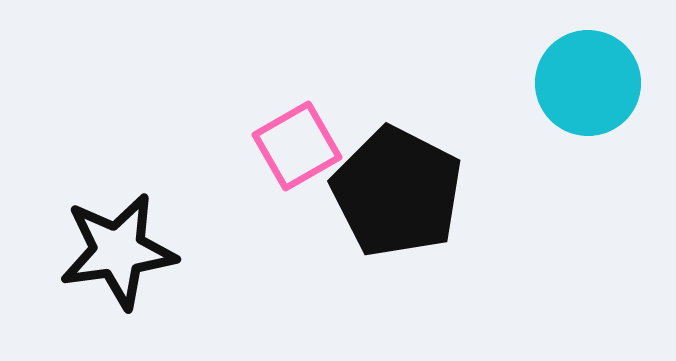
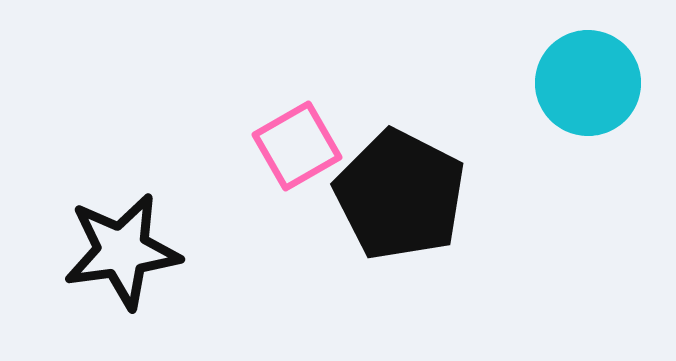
black pentagon: moved 3 px right, 3 px down
black star: moved 4 px right
